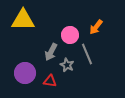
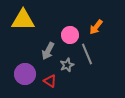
gray arrow: moved 3 px left, 1 px up
gray star: rotated 24 degrees clockwise
purple circle: moved 1 px down
red triangle: rotated 24 degrees clockwise
